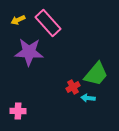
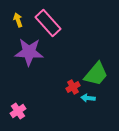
yellow arrow: rotated 96 degrees clockwise
pink cross: rotated 35 degrees counterclockwise
